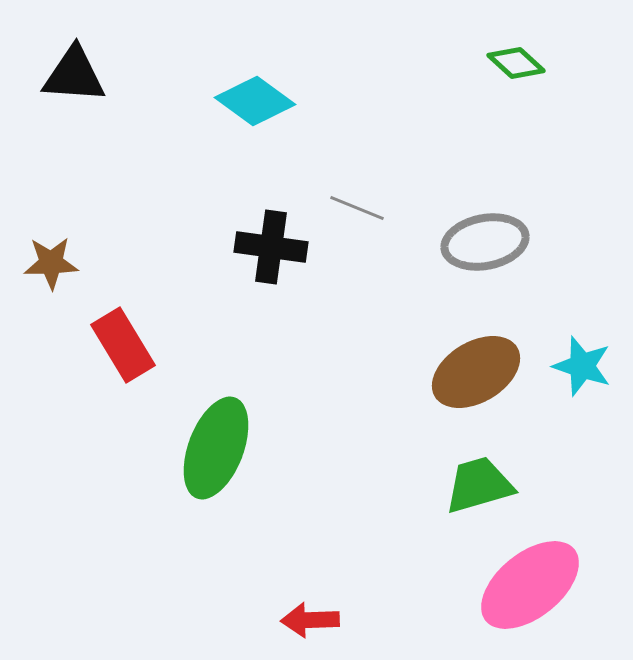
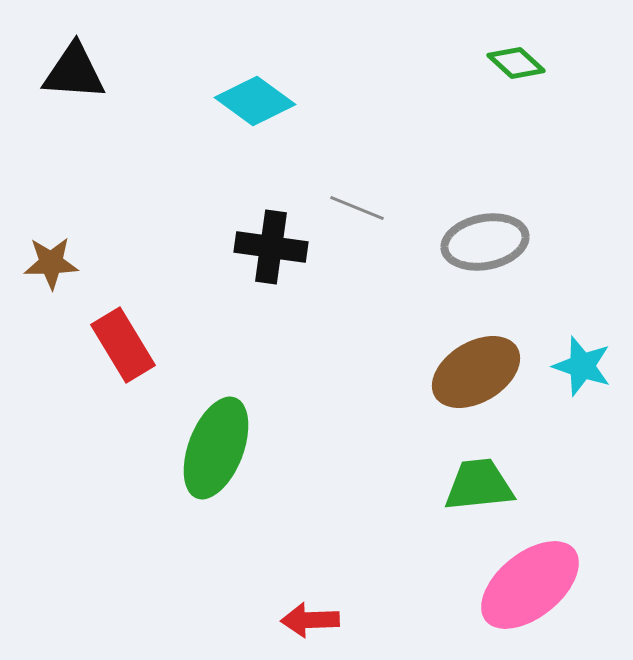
black triangle: moved 3 px up
green trapezoid: rotated 10 degrees clockwise
